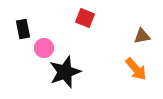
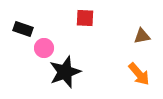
red square: rotated 18 degrees counterclockwise
black rectangle: rotated 60 degrees counterclockwise
orange arrow: moved 3 px right, 5 px down
